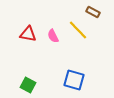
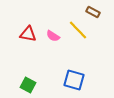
pink semicircle: rotated 32 degrees counterclockwise
